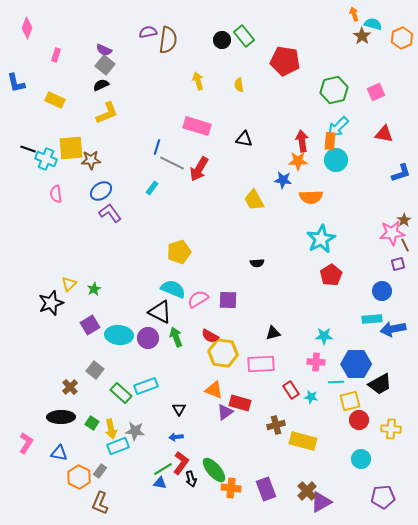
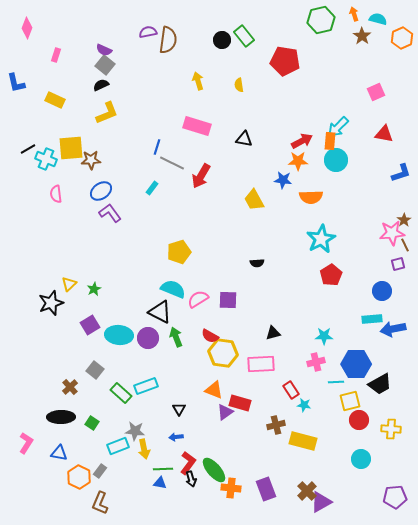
cyan semicircle at (373, 24): moved 5 px right, 5 px up
green hexagon at (334, 90): moved 13 px left, 70 px up
red arrow at (302, 141): rotated 70 degrees clockwise
black line at (28, 149): rotated 49 degrees counterclockwise
red arrow at (199, 169): moved 2 px right, 7 px down
pink cross at (316, 362): rotated 18 degrees counterclockwise
cyan star at (311, 397): moved 7 px left, 8 px down
yellow arrow at (111, 429): moved 33 px right, 20 px down
red L-shape at (181, 463): moved 7 px right
green line at (163, 469): rotated 30 degrees clockwise
purple pentagon at (383, 497): moved 12 px right
